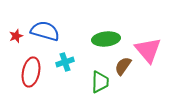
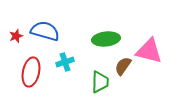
pink triangle: moved 1 px right, 1 px down; rotated 36 degrees counterclockwise
